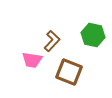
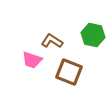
brown L-shape: rotated 100 degrees counterclockwise
pink trapezoid: rotated 10 degrees clockwise
